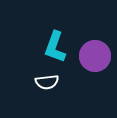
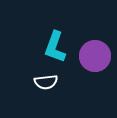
white semicircle: moved 1 px left
